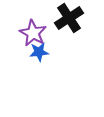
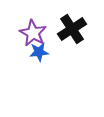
black cross: moved 3 px right, 11 px down
